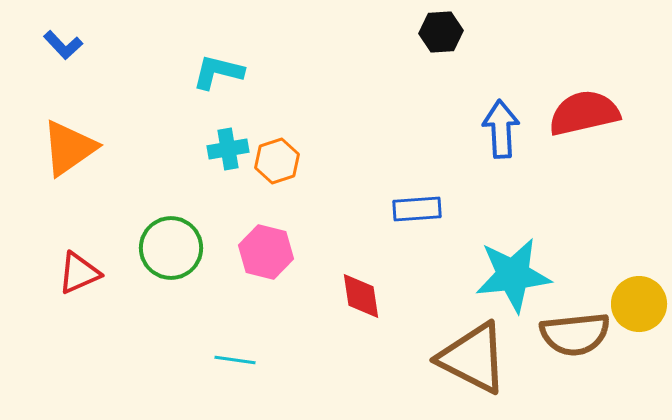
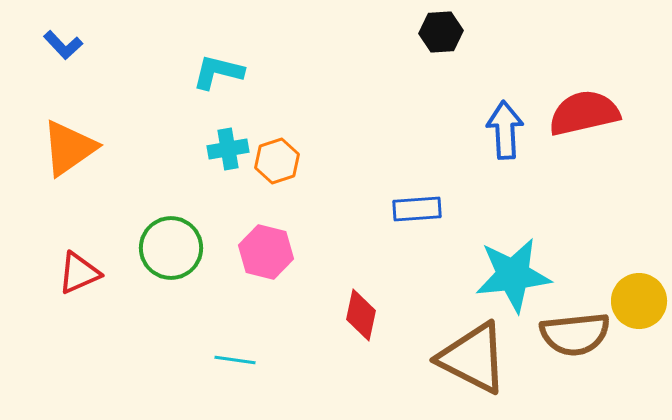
blue arrow: moved 4 px right, 1 px down
red diamond: moved 19 px down; rotated 21 degrees clockwise
yellow circle: moved 3 px up
